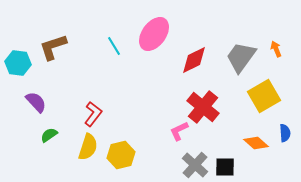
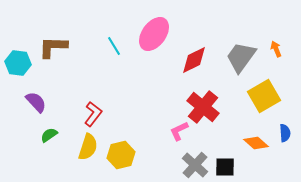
brown L-shape: rotated 20 degrees clockwise
